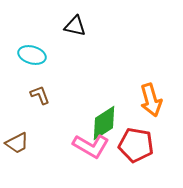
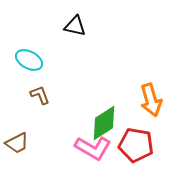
cyan ellipse: moved 3 px left, 5 px down; rotated 12 degrees clockwise
pink L-shape: moved 2 px right, 2 px down
